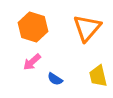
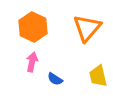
orange hexagon: rotated 8 degrees clockwise
pink arrow: rotated 144 degrees clockwise
